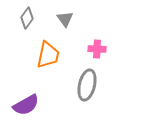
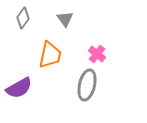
gray diamond: moved 4 px left
pink cross: moved 5 px down; rotated 36 degrees clockwise
orange trapezoid: moved 2 px right
purple semicircle: moved 7 px left, 17 px up
